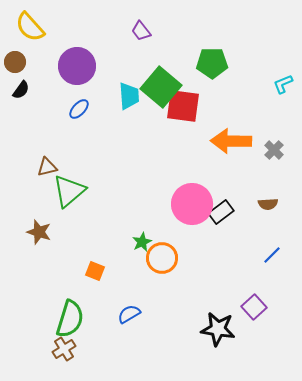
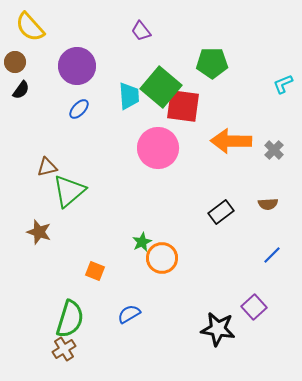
pink circle: moved 34 px left, 56 px up
